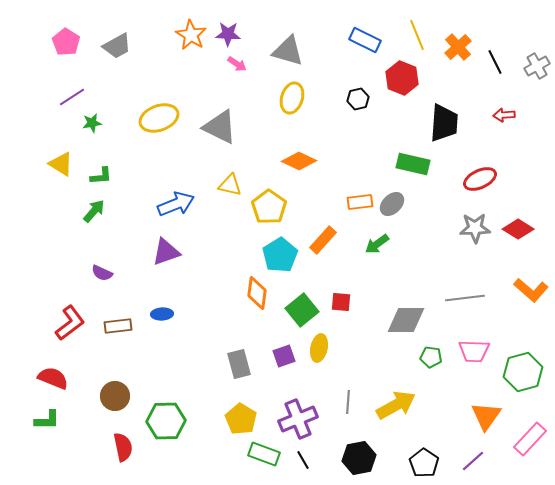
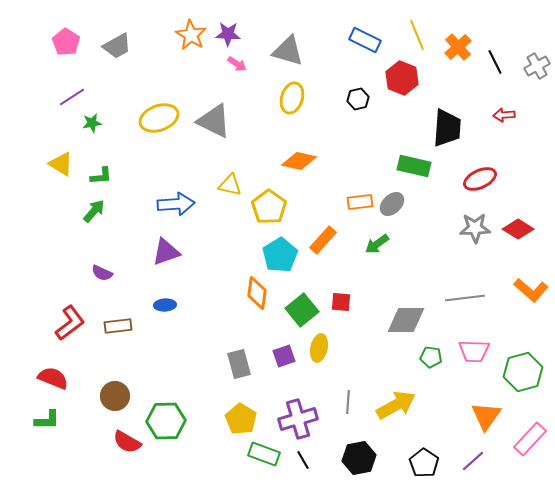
black trapezoid at (444, 123): moved 3 px right, 5 px down
gray triangle at (220, 127): moved 6 px left, 6 px up
orange diamond at (299, 161): rotated 12 degrees counterclockwise
green rectangle at (413, 164): moved 1 px right, 2 px down
blue arrow at (176, 204): rotated 18 degrees clockwise
blue ellipse at (162, 314): moved 3 px right, 9 px up
purple cross at (298, 419): rotated 6 degrees clockwise
red semicircle at (123, 447): moved 4 px right, 5 px up; rotated 132 degrees clockwise
